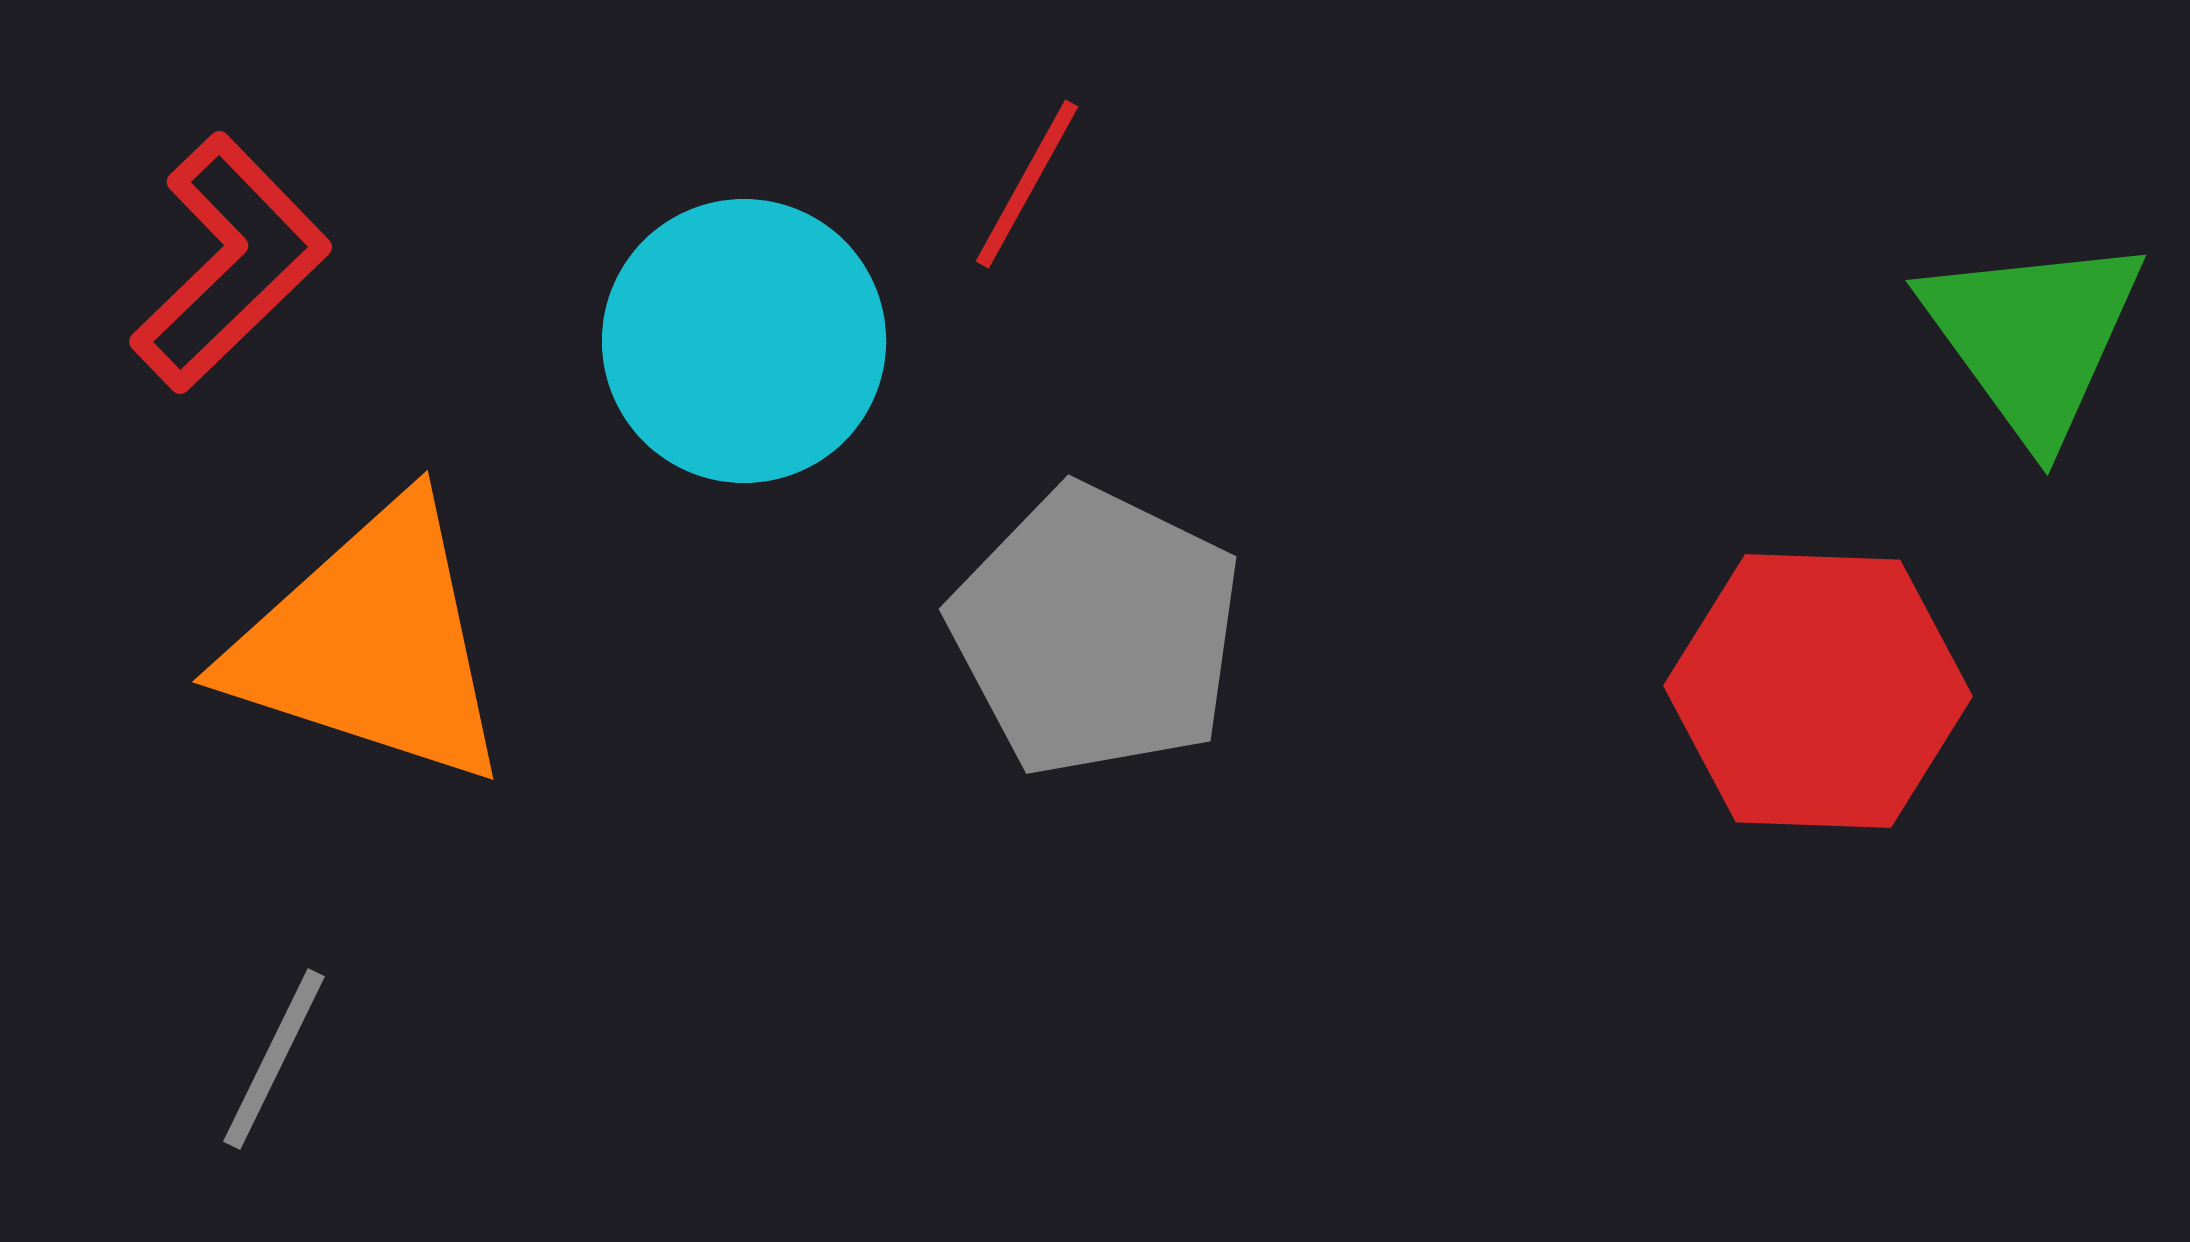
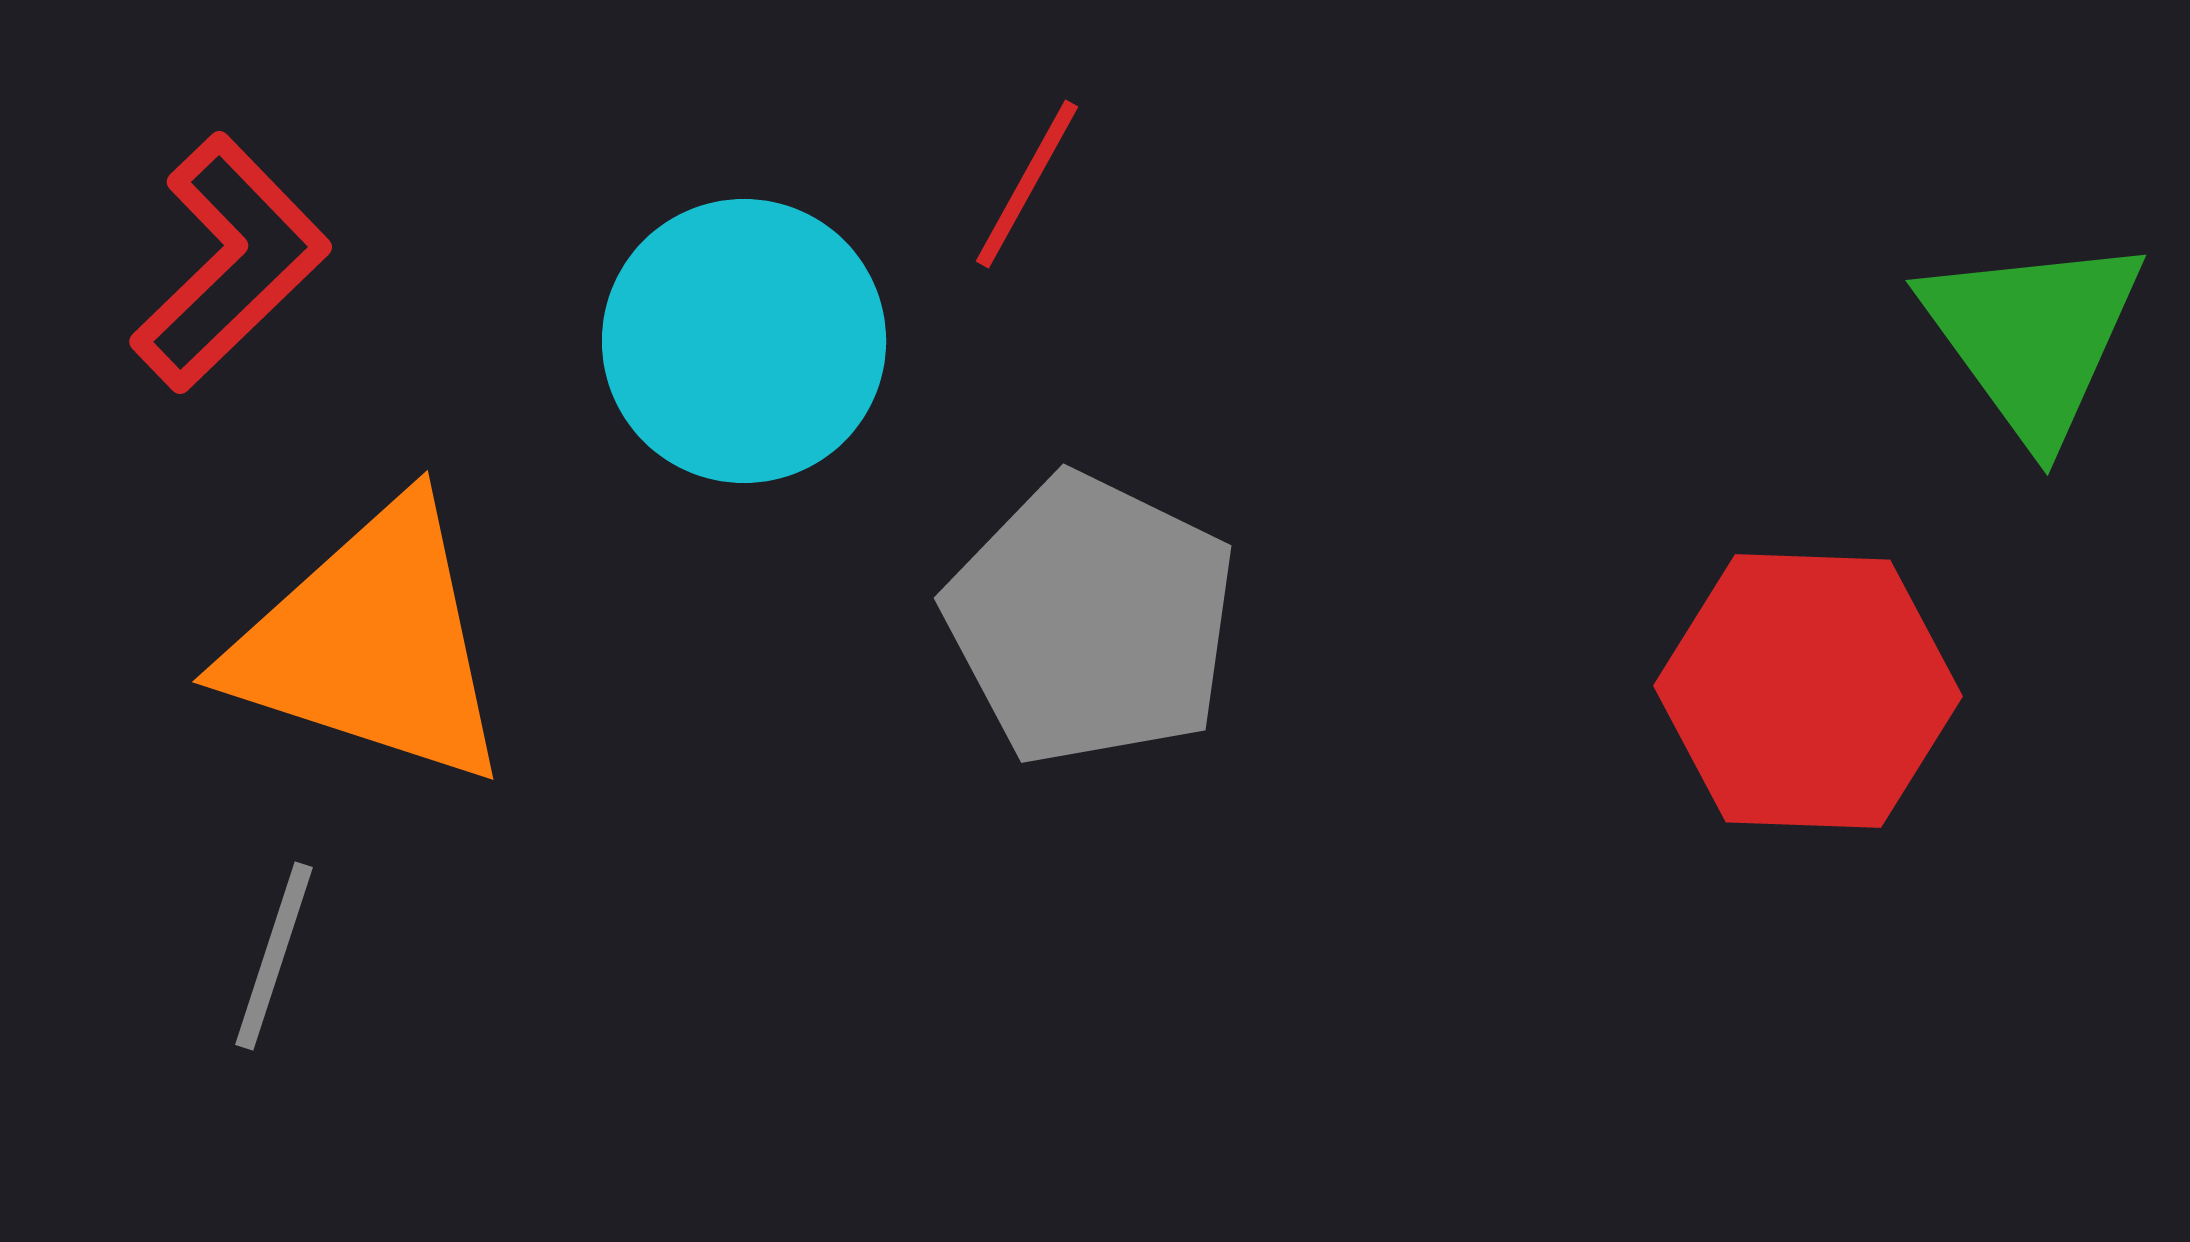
gray pentagon: moved 5 px left, 11 px up
red hexagon: moved 10 px left
gray line: moved 103 px up; rotated 8 degrees counterclockwise
